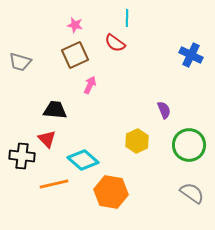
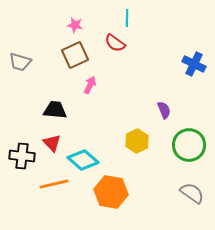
blue cross: moved 3 px right, 9 px down
red triangle: moved 5 px right, 4 px down
